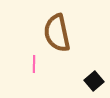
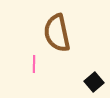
black square: moved 1 px down
